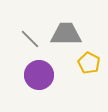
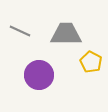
gray line: moved 10 px left, 8 px up; rotated 20 degrees counterclockwise
yellow pentagon: moved 2 px right, 1 px up
